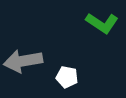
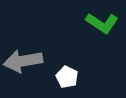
white pentagon: rotated 15 degrees clockwise
